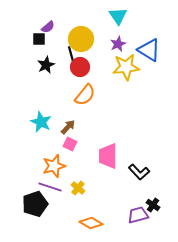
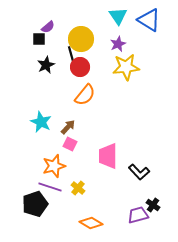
blue triangle: moved 30 px up
